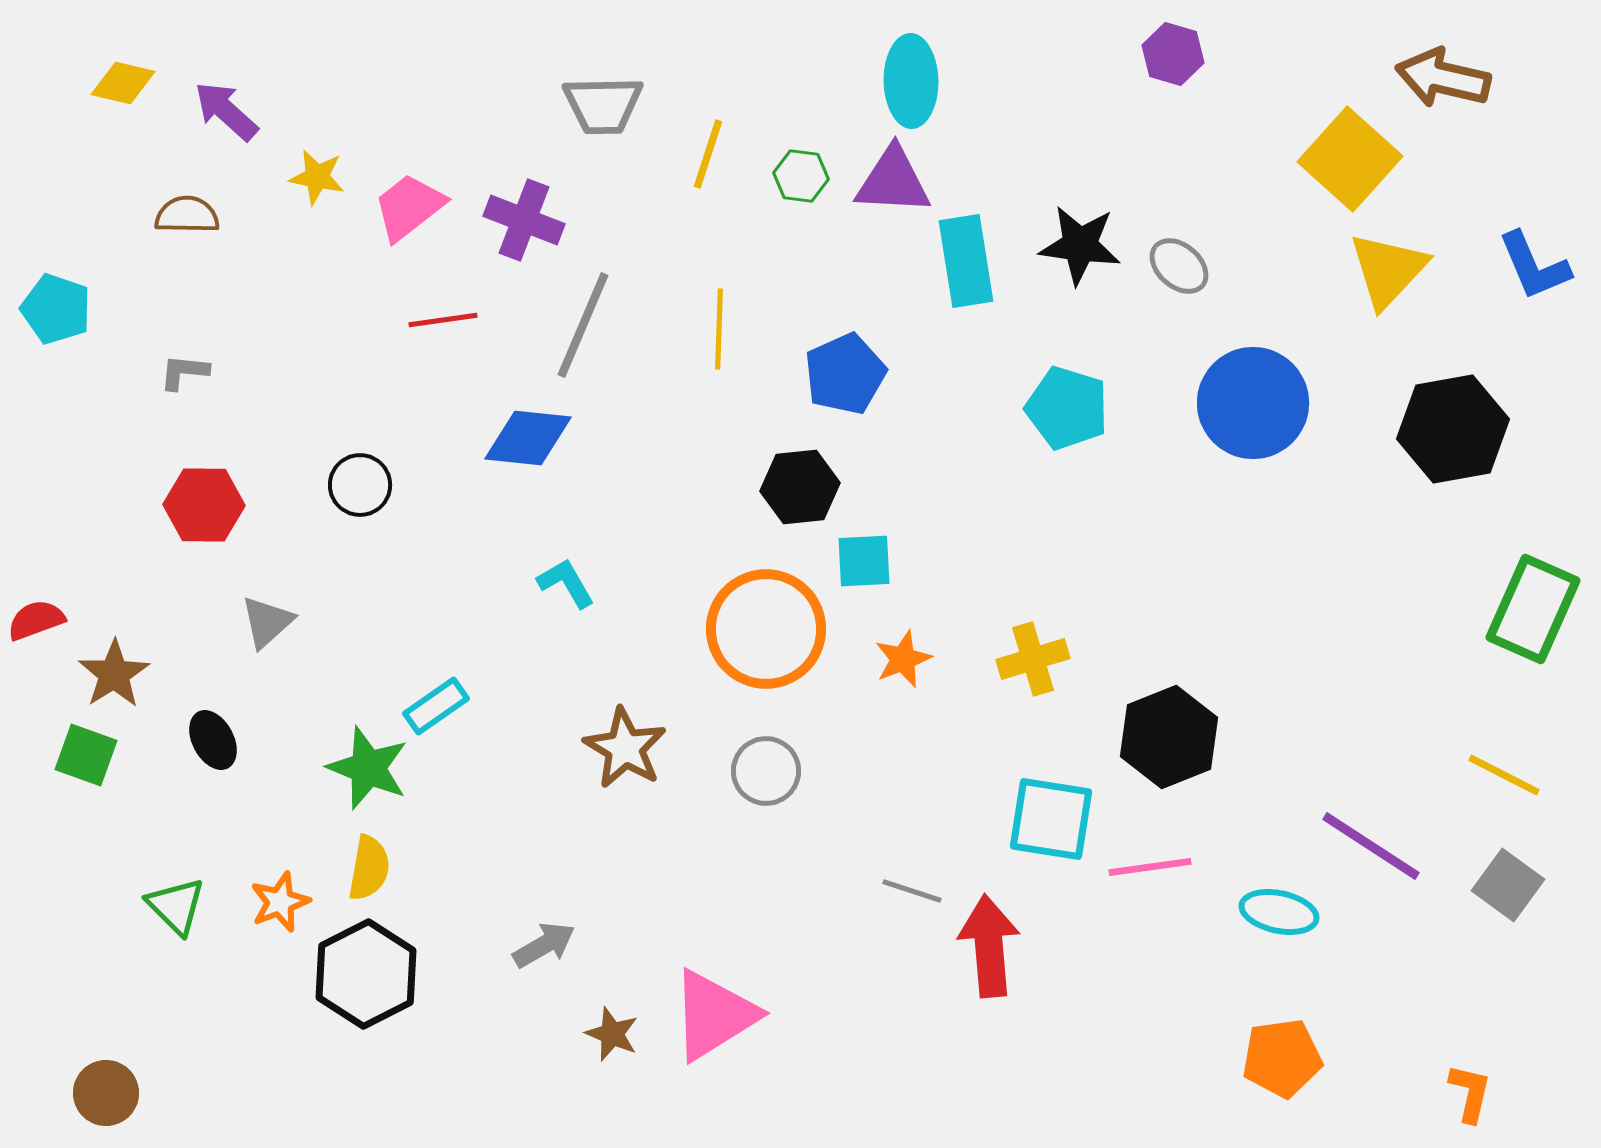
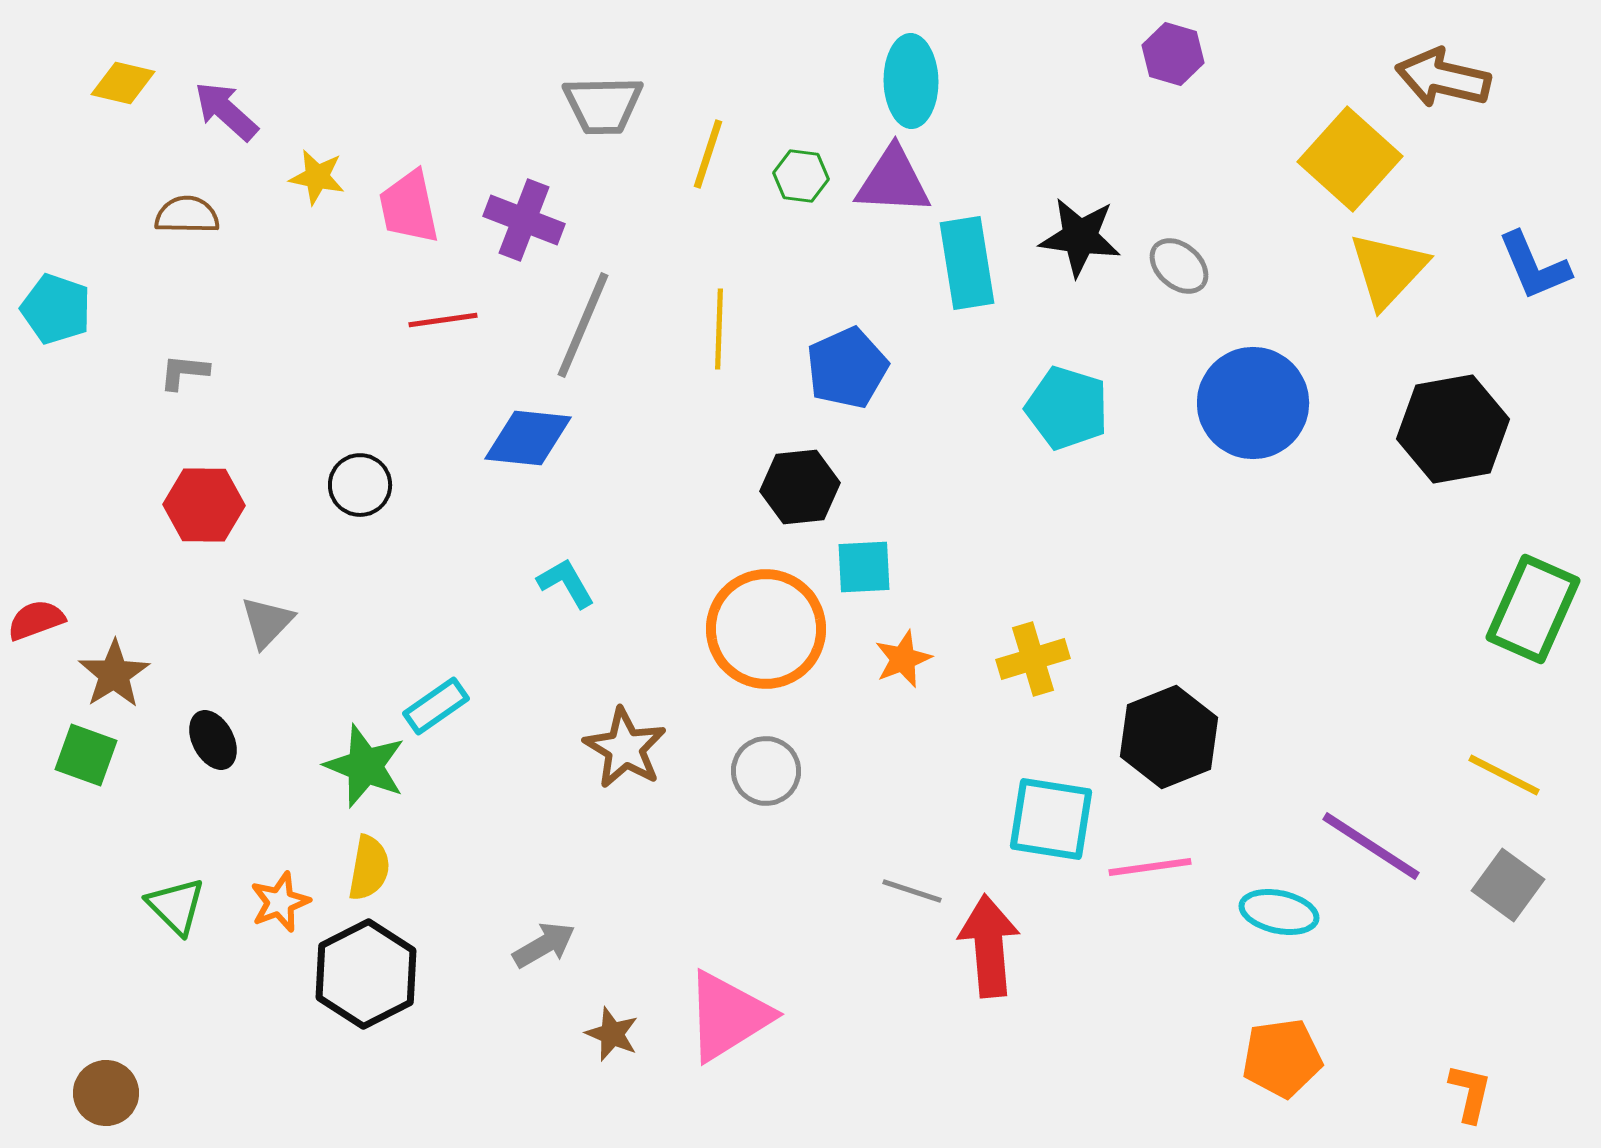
pink trapezoid at (409, 207): rotated 64 degrees counterclockwise
black star at (1080, 245): moved 8 px up
cyan rectangle at (966, 261): moved 1 px right, 2 px down
blue pentagon at (845, 374): moved 2 px right, 6 px up
cyan square at (864, 561): moved 6 px down
gray triangle at (267, 622): rotated 4 degrees counterclockwise
green star at (368, 768): moved 3 px left, 2 px up
pink triangle at (714, 1015): moved 14 px right, 1 px down
